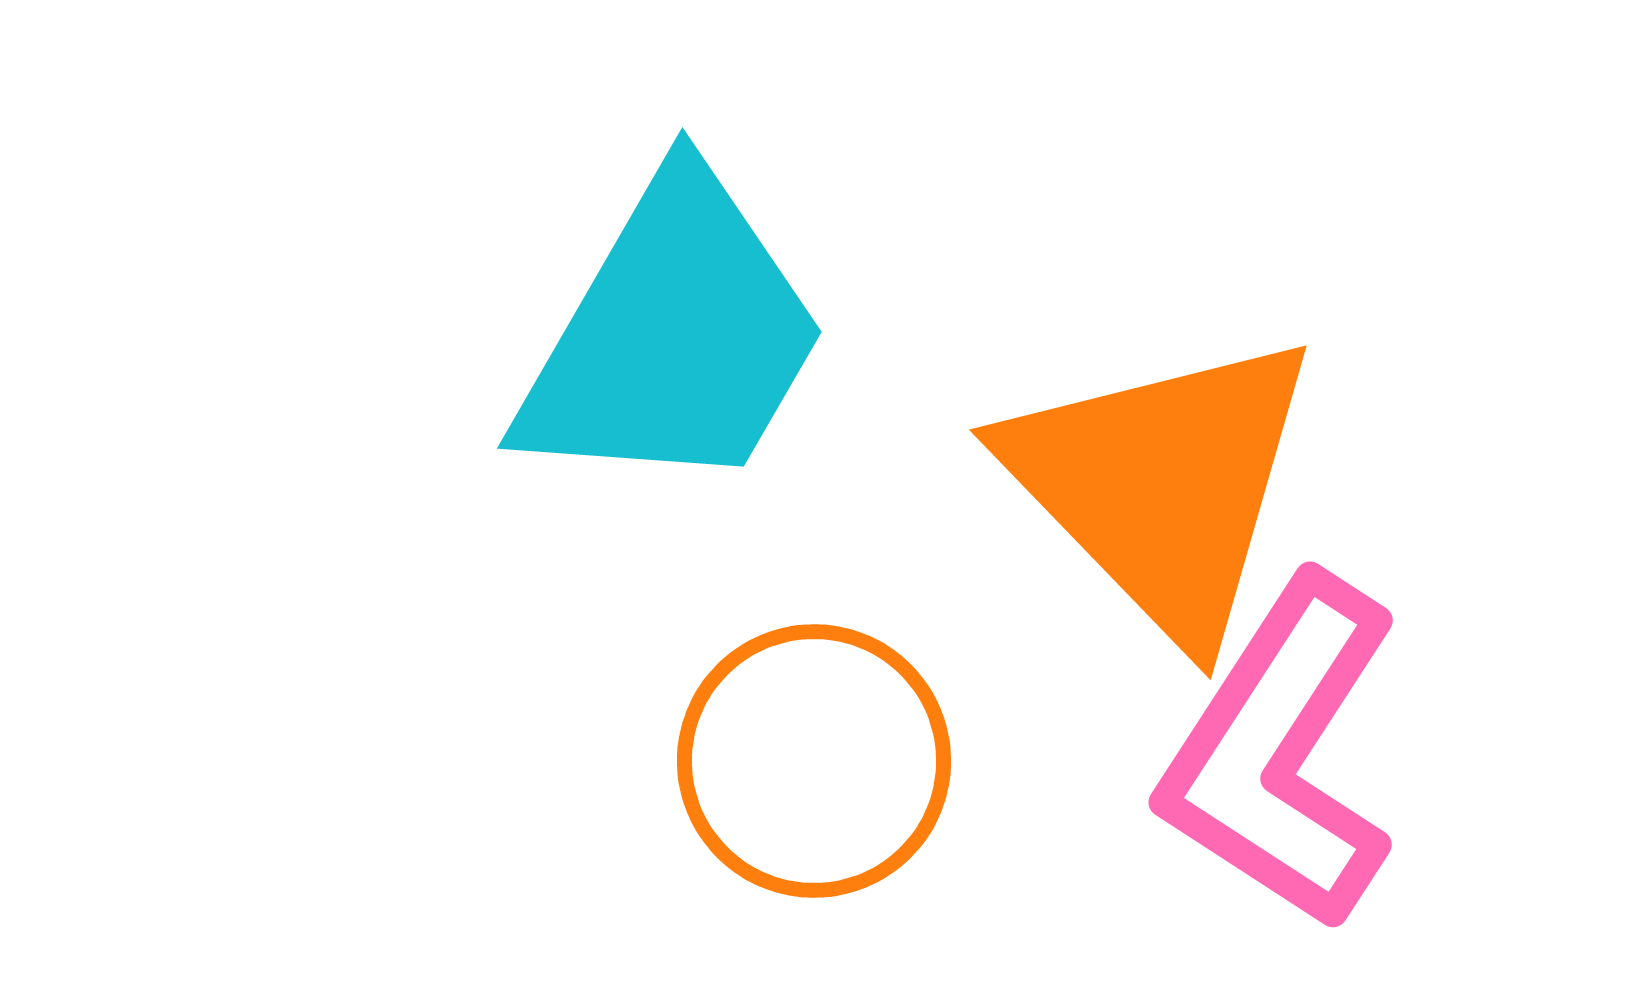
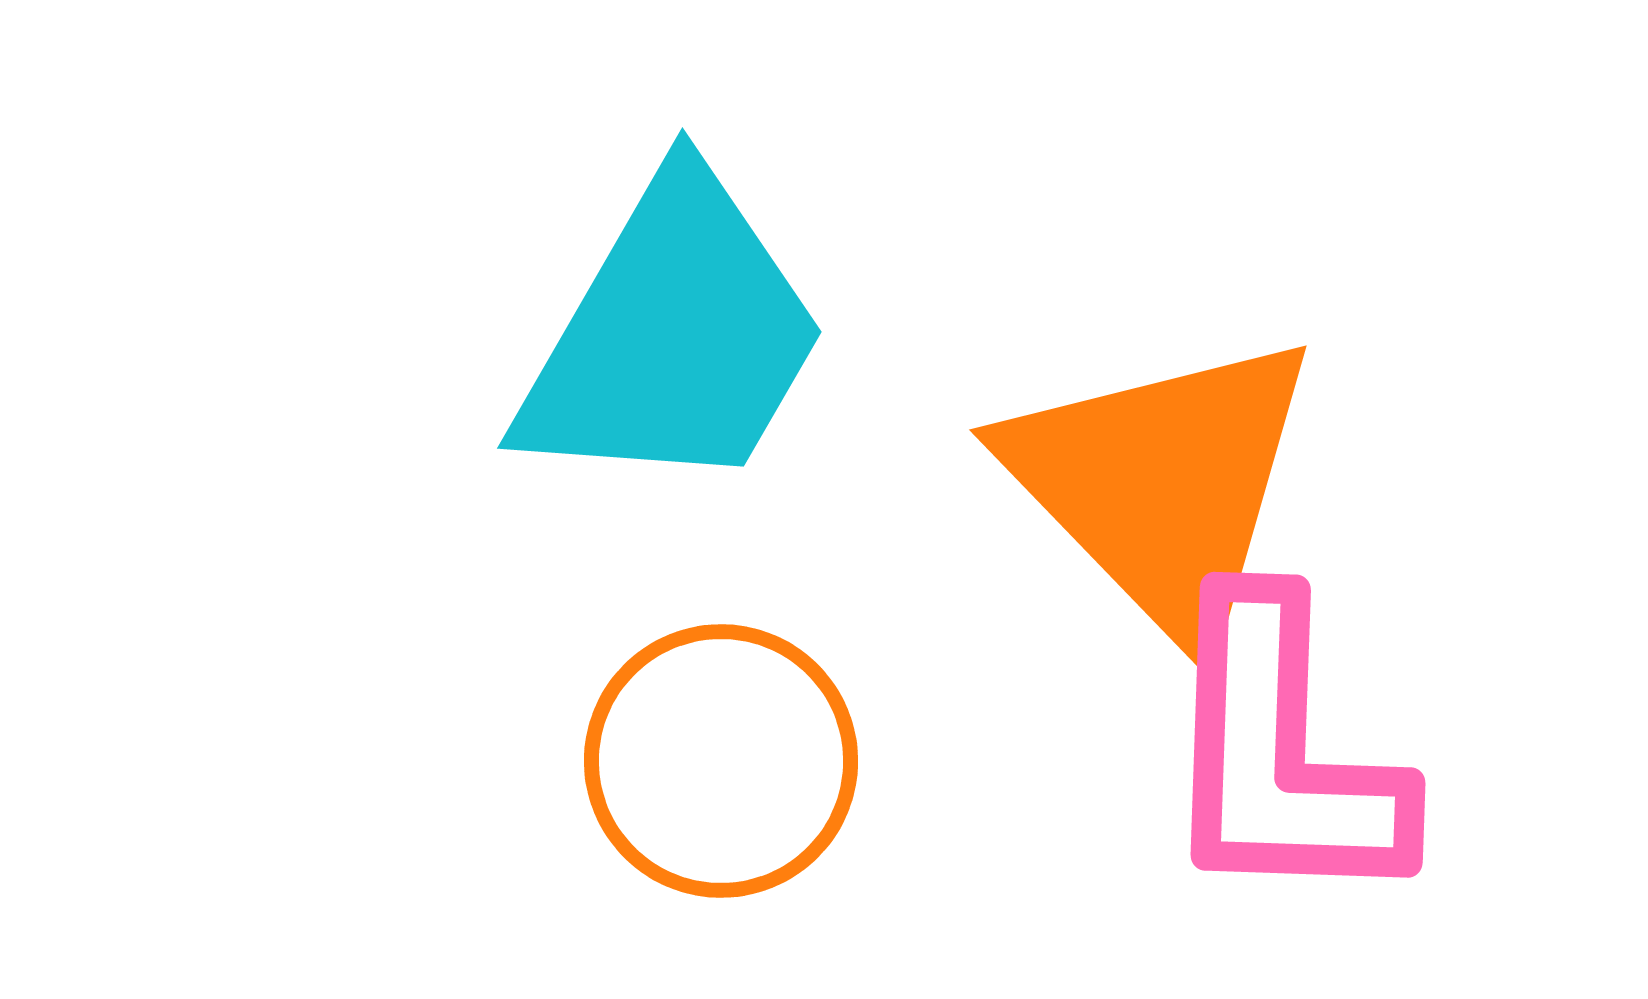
pink L-shape: rotated 31 degrees counterclockwise
orange circle: moved 93 px left
